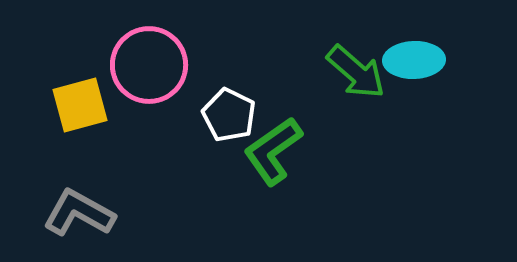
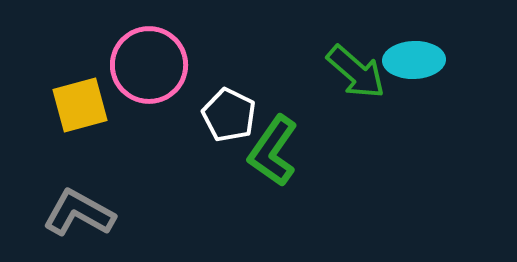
green L-shape: rotated 20 degrees counterclockwise
